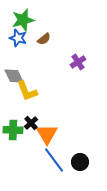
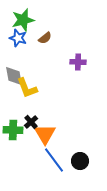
brown semicircle: moved 1 px right, 1 px up
purple cross: rotated 35 degrees clockwise
gray diamond: rotated 15 degrees clockwise
yellow L-shape: moved 3 px up
black cross: moved 1 px up
orange triangle: moved 2 px left
black circle: moved 1 px up
